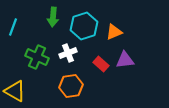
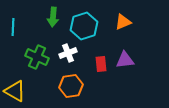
cyan line: rotated 18 degrees counterclockwise
orange triangle: moved 9 px right, 10 px up
red rectangle: rotated 42 degrees clockwise
